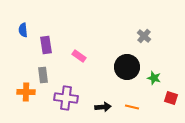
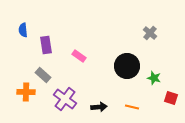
gray cross: moved 6 px right, 3 px up
black circle: moved 1 px up
gray rectangle: rotated 42 degrees counterclockwise
purple cross: moved 1 px left, 1 px down; rotated 30 degrees clockwise
black arrow: moved 4 px left
